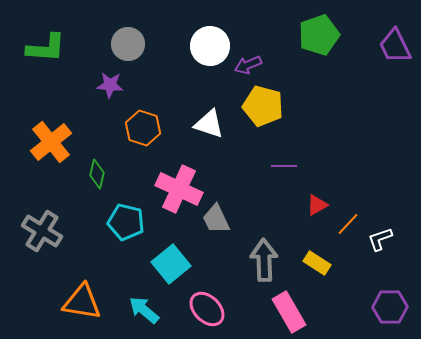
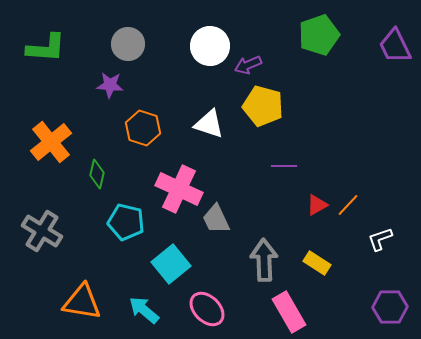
orange line: moved 19 px up
